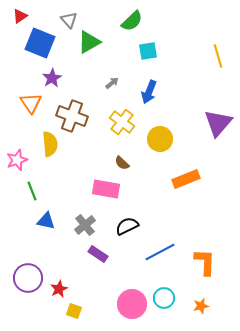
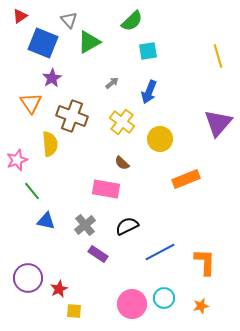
blue square: moved 3 px right
green line: rotated 18 degrees counterclockwise
yellow square: rotated 14 degrees counterclockwise
